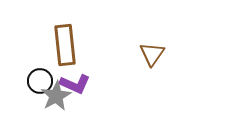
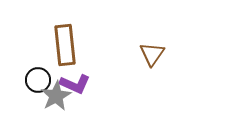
black circle: moved 2 px left, 1 px up
